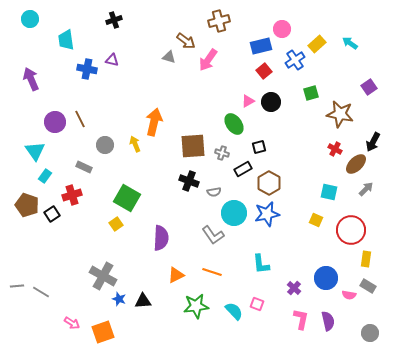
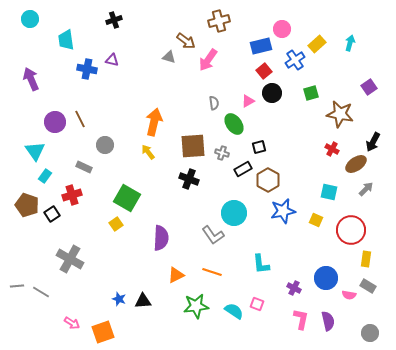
cyan arrow at (350, 43): rotated 70 degrees clockwise
black circle at (271, 102): moved 1 px right, 9 px up
yellow arrow at (135, 144): moved 13 px right, 8 px down; rotated 14 degrees counterclockwise
red cross at (335, 149): moved 3 px left
brown ellipse at (356, 164): rotated 10 degrees clockwise
black cross at (189, 181): moved 2 px up
brown hexagon at (269, 183): moved 1 px left, 3 px up
gray semicircle at (214, 192): moved 89 px up; rotated 88 degrees counterclockwise
blue star at (267, 214): moved 16 px right, 3 px up
gray cross at (103, 276): moved 33 px left, 17 px up
purple cross at (294, 288): rotated 16 degrees counterclockwise
cyan semicircle at (234, 311): rotated 12 degrees counterclockwise
